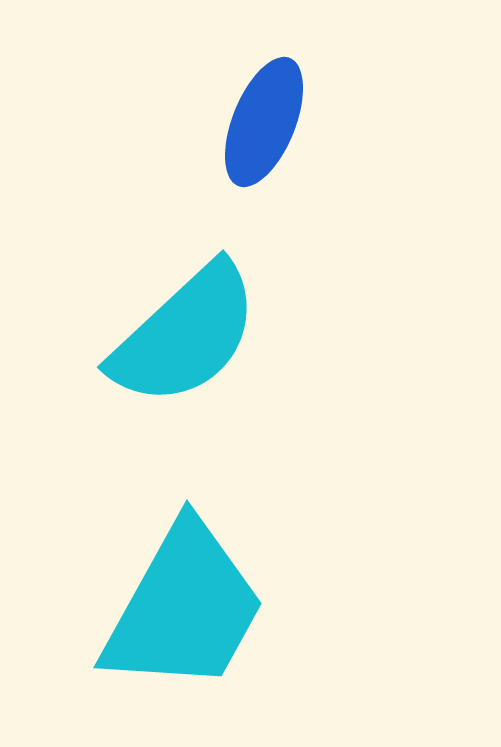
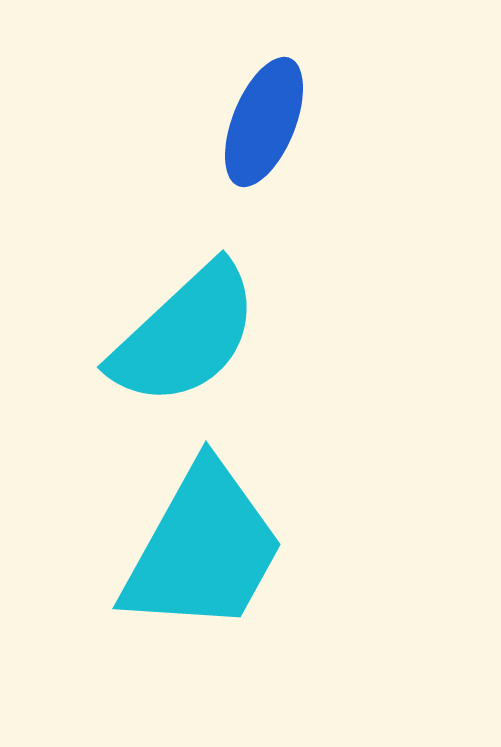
cyan trapezoid: moved 19 px right, 59 px up
